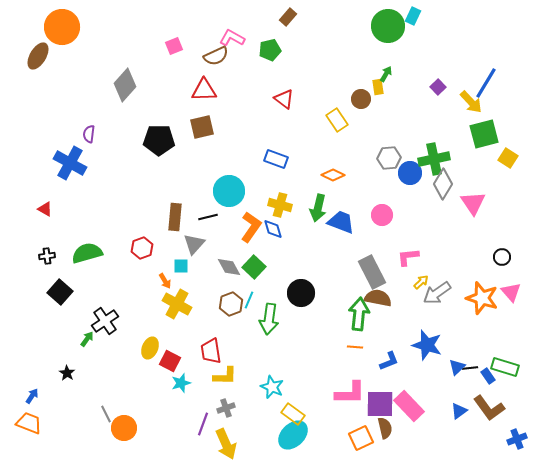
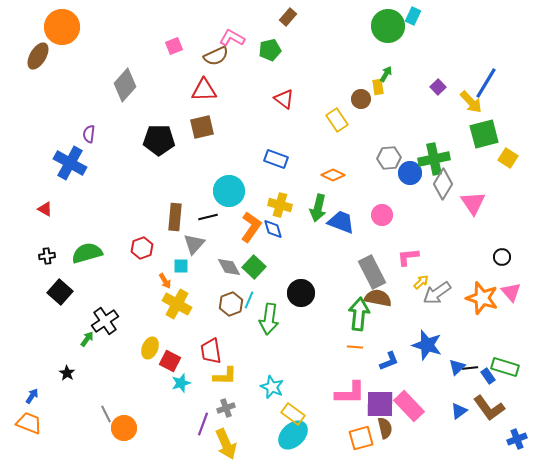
orange square at (361, 438): rotated 10 degrees clockwise
